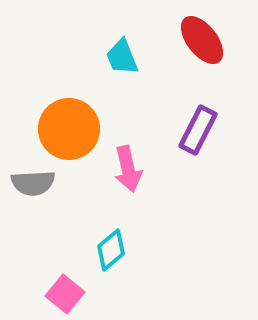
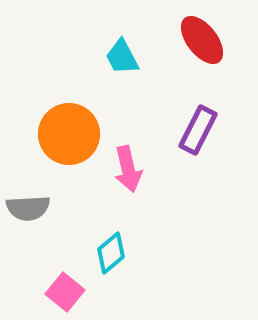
cyan trapezoid: rotated 6 degrees counterclockwise
orange circle: moved 5 px down
gray semicircle: moved 5 px left, 25 px down
cyan diamond: moved 3 px down
pink square: moved 2 px up
